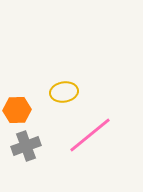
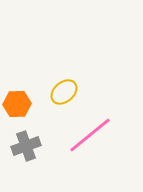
yellow ellipse: rotated 32 degrees counterclockwise
orange hexagon: moved 6 px up
